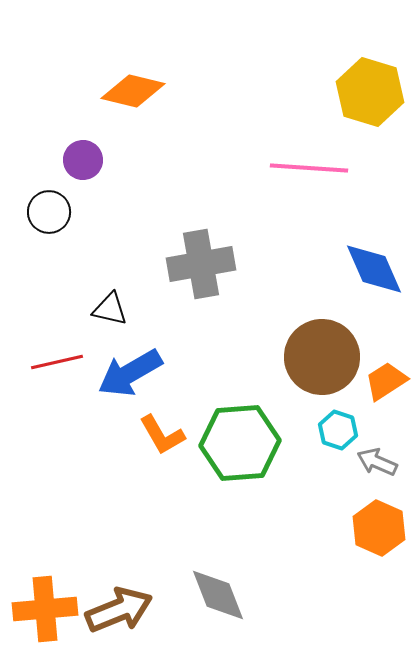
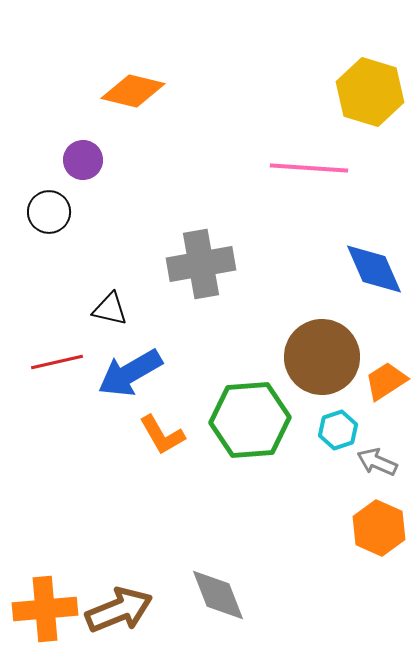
cyan hexagon: rotated 24 degrees clockwise
green hexagon: moved 10 px right, 23 px up
